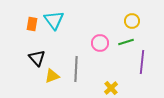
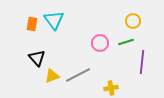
yellow circle: moved 1 px right
gray line: moved 2 px right, 6 px down; rotated 60 degrees clockwise
yellow cross: rotated 32 degrees clockwise
